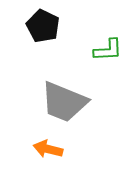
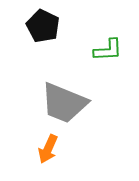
gray trapezoid: moved 1 px down
orange arrow: rotated 80 degrees counterclockwise
